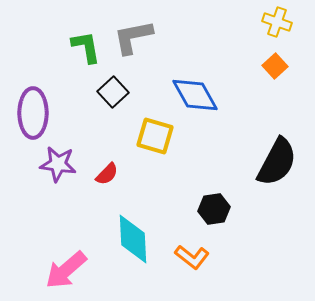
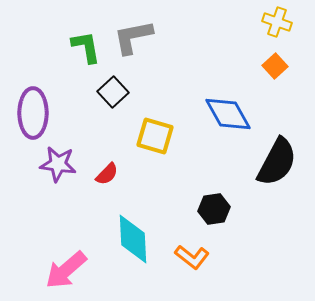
blue diamond: moved 33 px right, 19 px down
